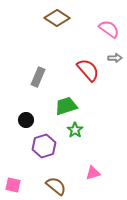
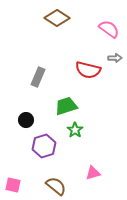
red semicircle: rotated 145 degrees clockwise
